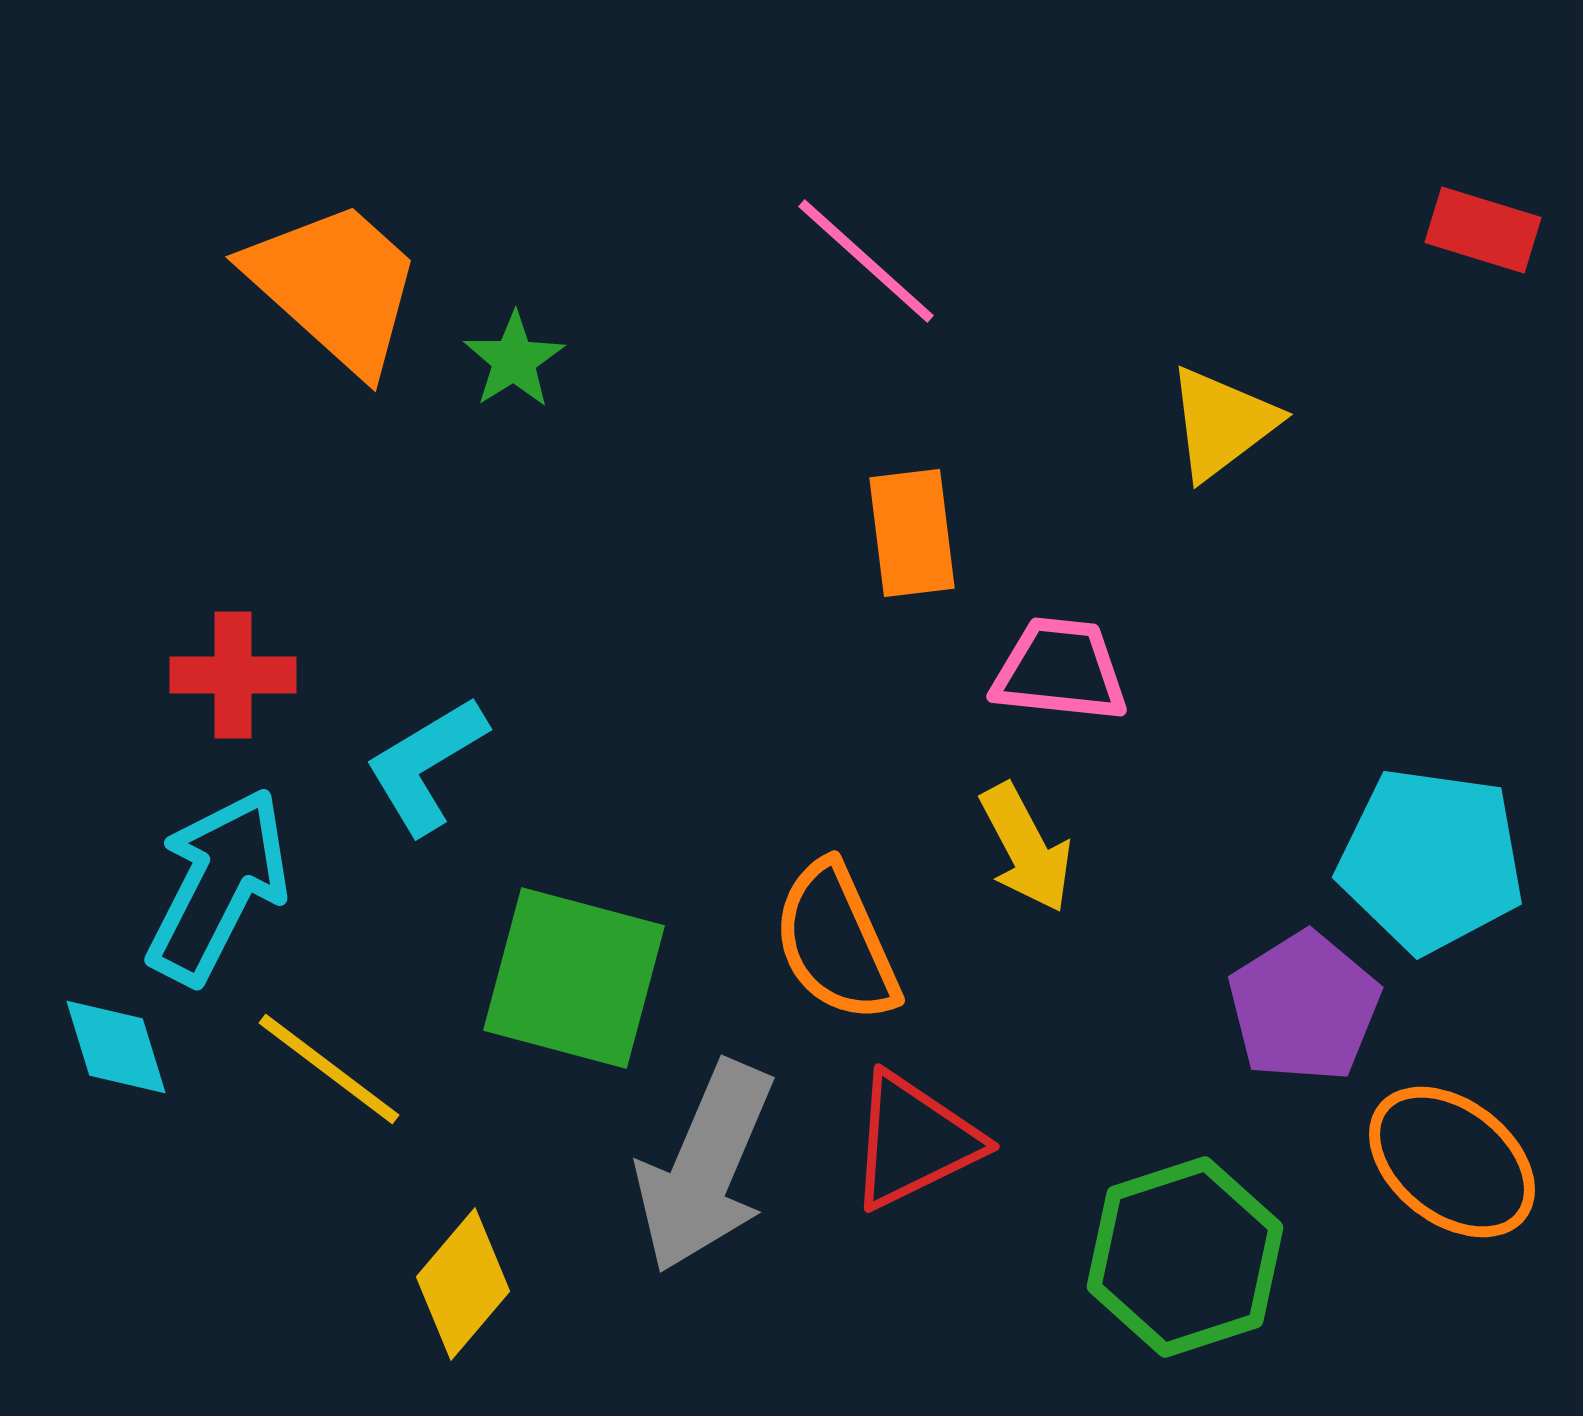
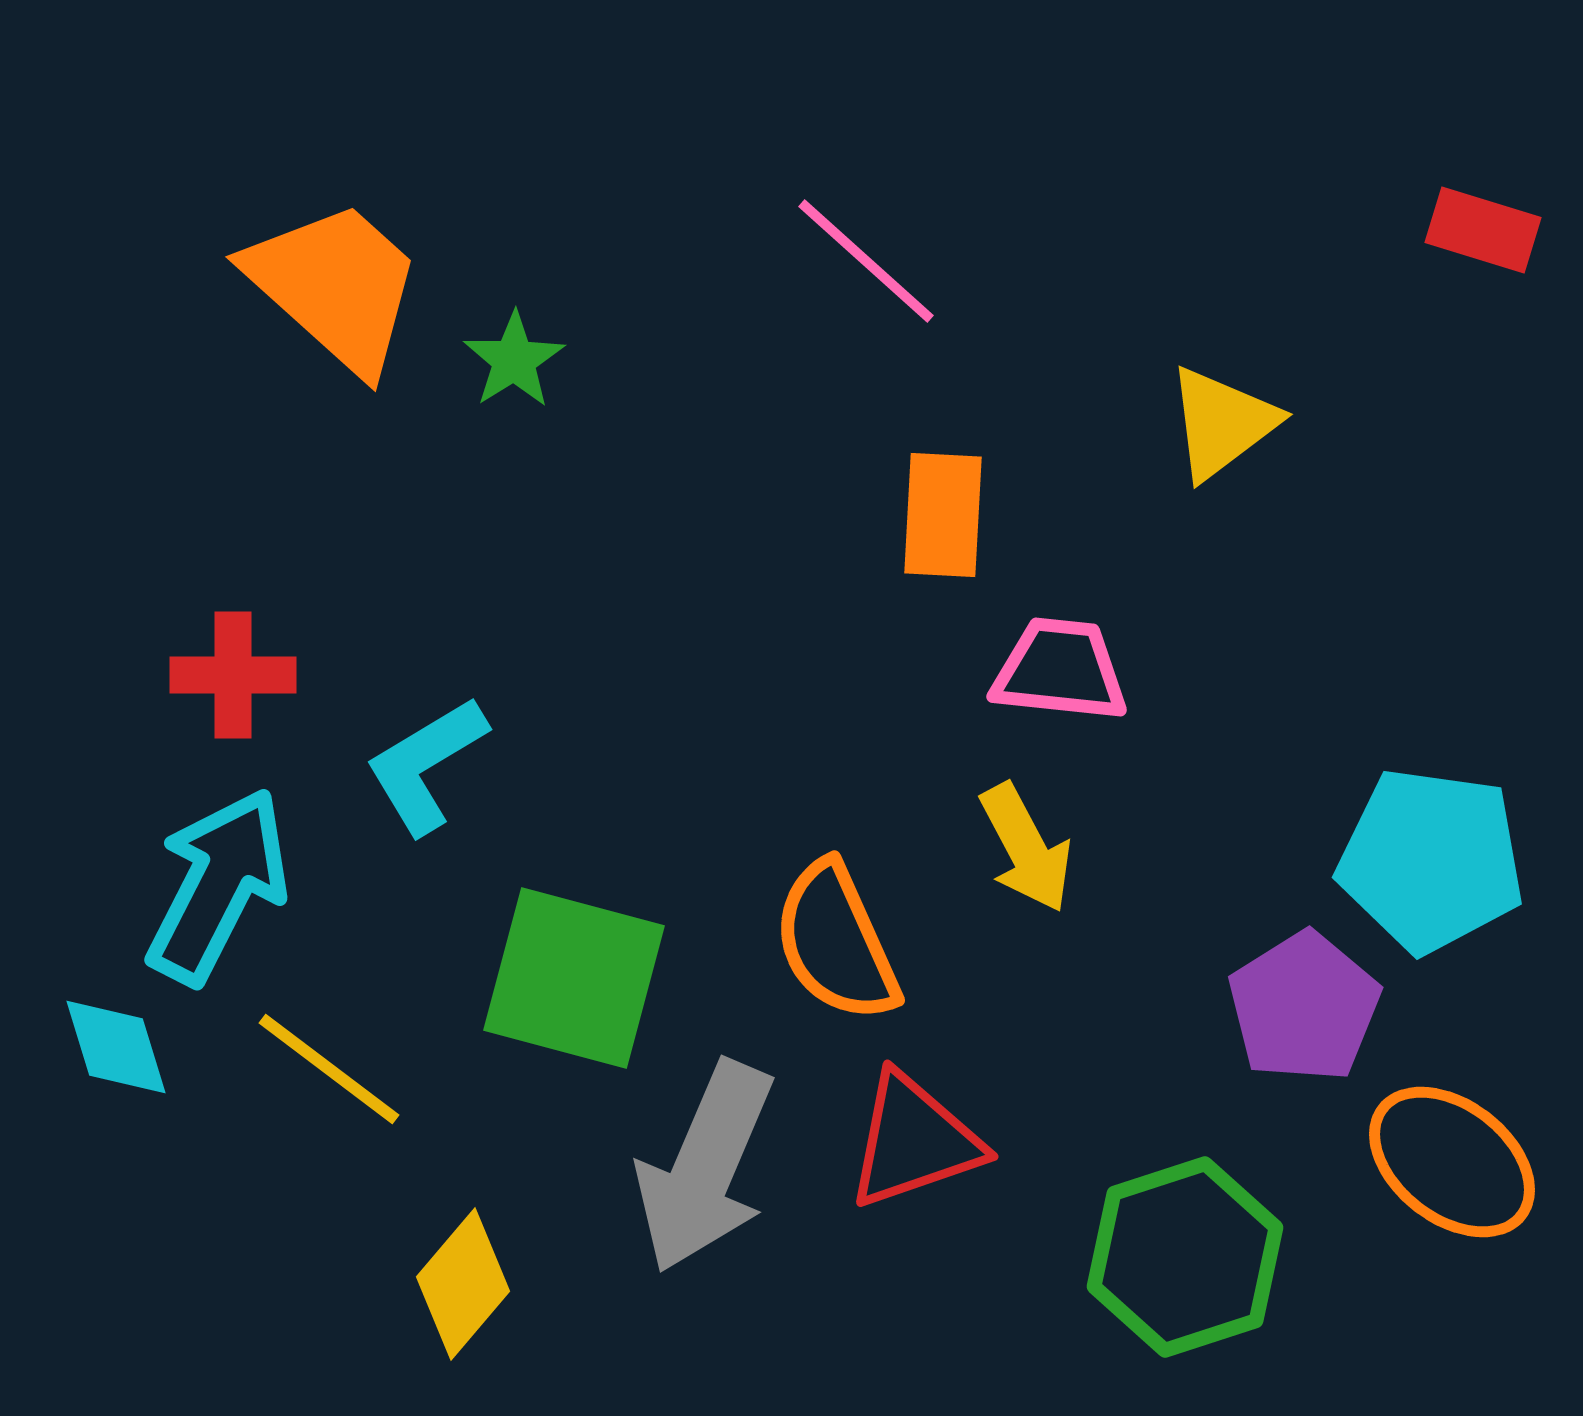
orange rectangle: moved 31 px right, 18 px up; rotated 10 degrees clockwise
red triangle: rotated 7 degrees clockwise
